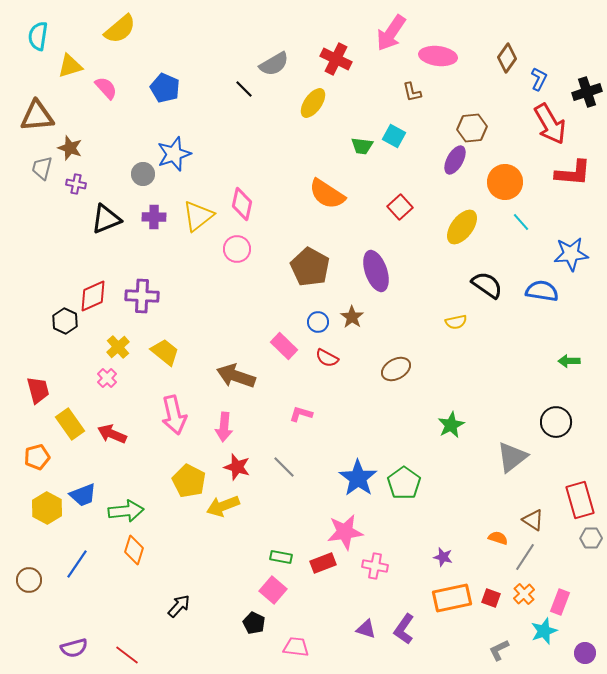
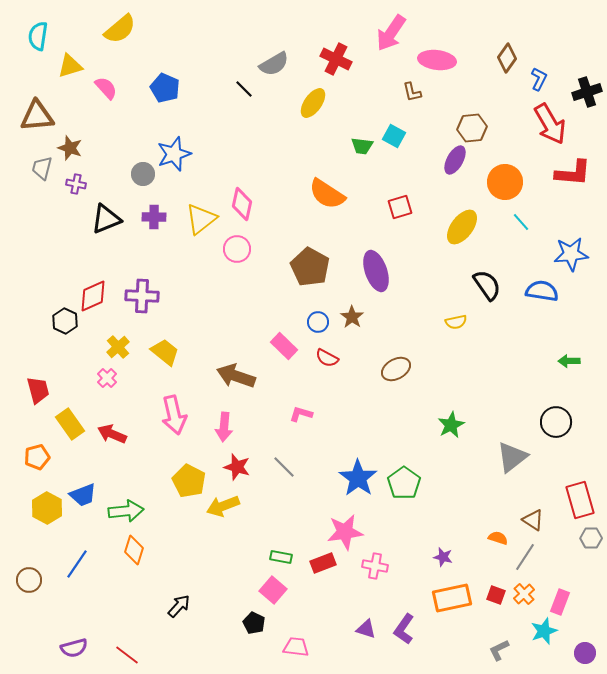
pink ellipse at (438, 56): moved 1 px left, 4 px down
red square at (400, 207): rotated 25 degrees clockwise
yellow triangle at (198, 216): moved 3 px right, 3 px down
black semicircle at (487, 285): rotated 20 degrees clockwise
red square at (491, 598): moved 5 px right, 3 px up
